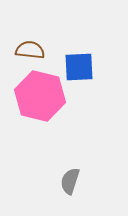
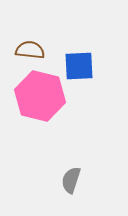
blue square: moved 1 px up
gray semicircle: moved 1 px right, 1 px up
